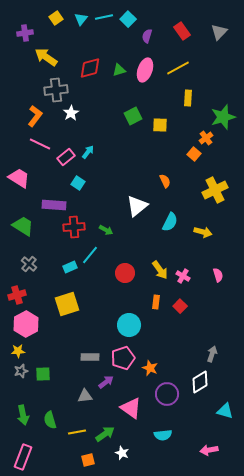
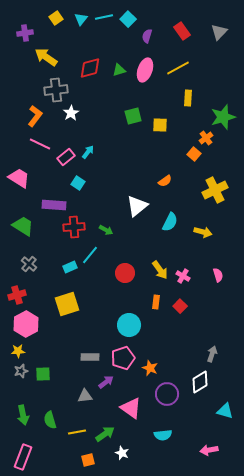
green square at (133, 116): rotated 12 degrees clockwise
orange semicircle at (165, 181): rotated 80 degrees clockwise
